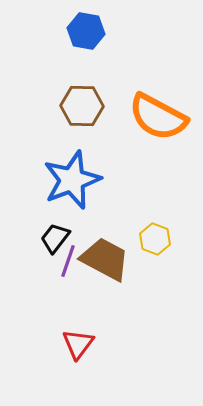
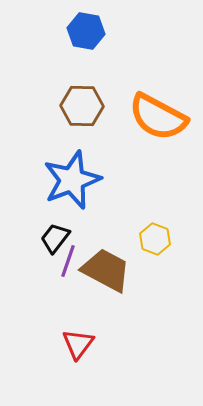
brown trapezoid: moved 1 px right, 11 px down
